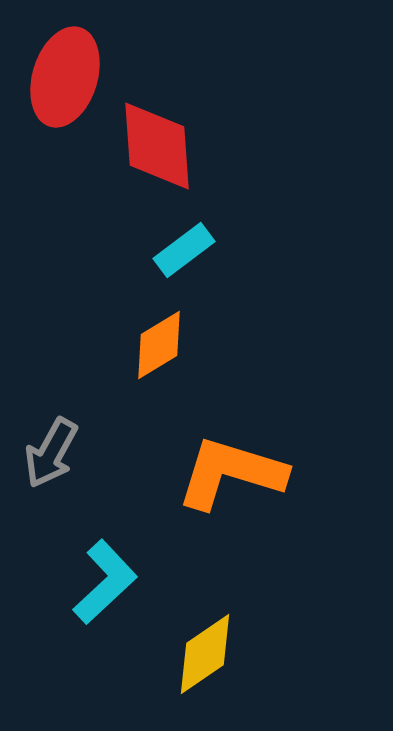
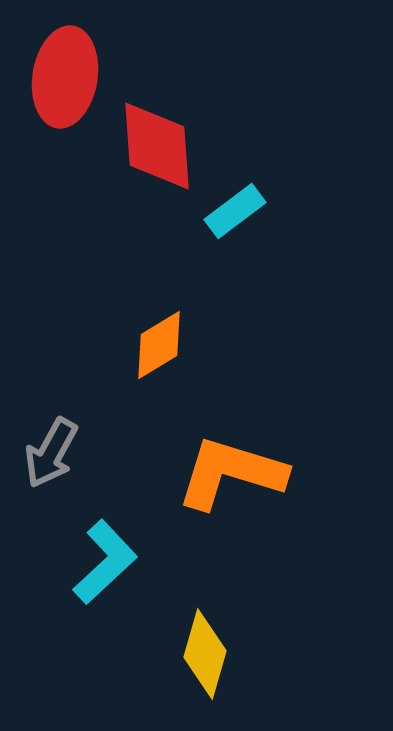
red ellipse: rotated 8 degrees counterclockwise
cyan rectangle: moved 51 px right, 39 px up
cyan L-shape: moved 20 px up
yellow diamond: rotated 40 degrees counterclockwise
